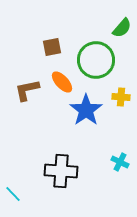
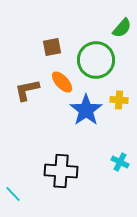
yellow cross: moved 2 px left, 3 px down
